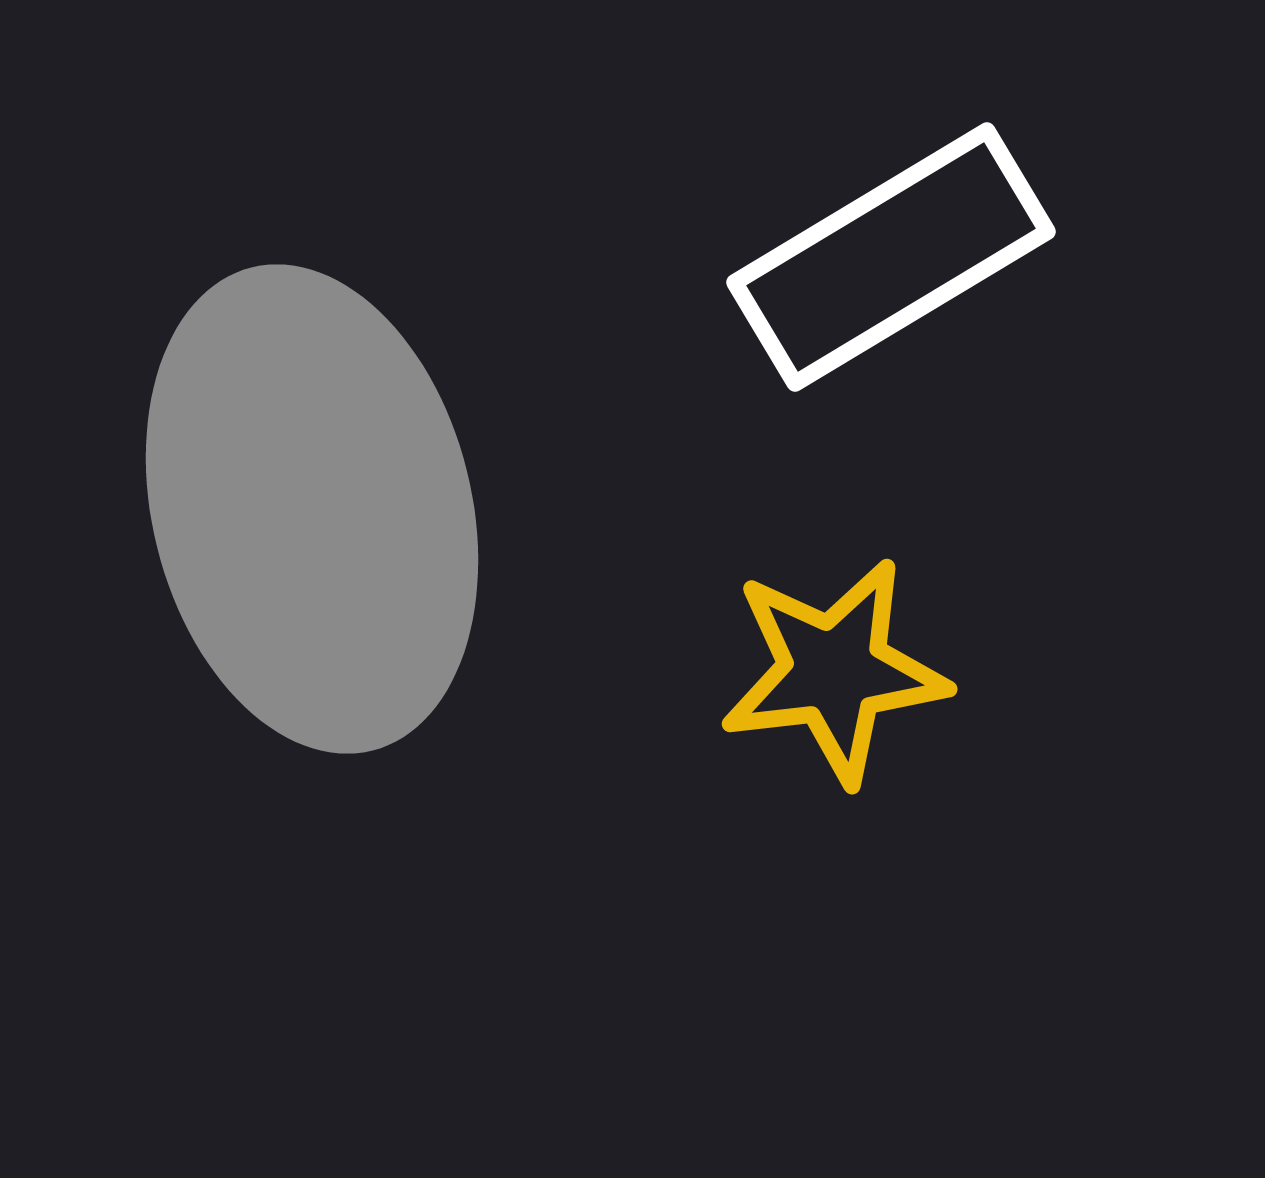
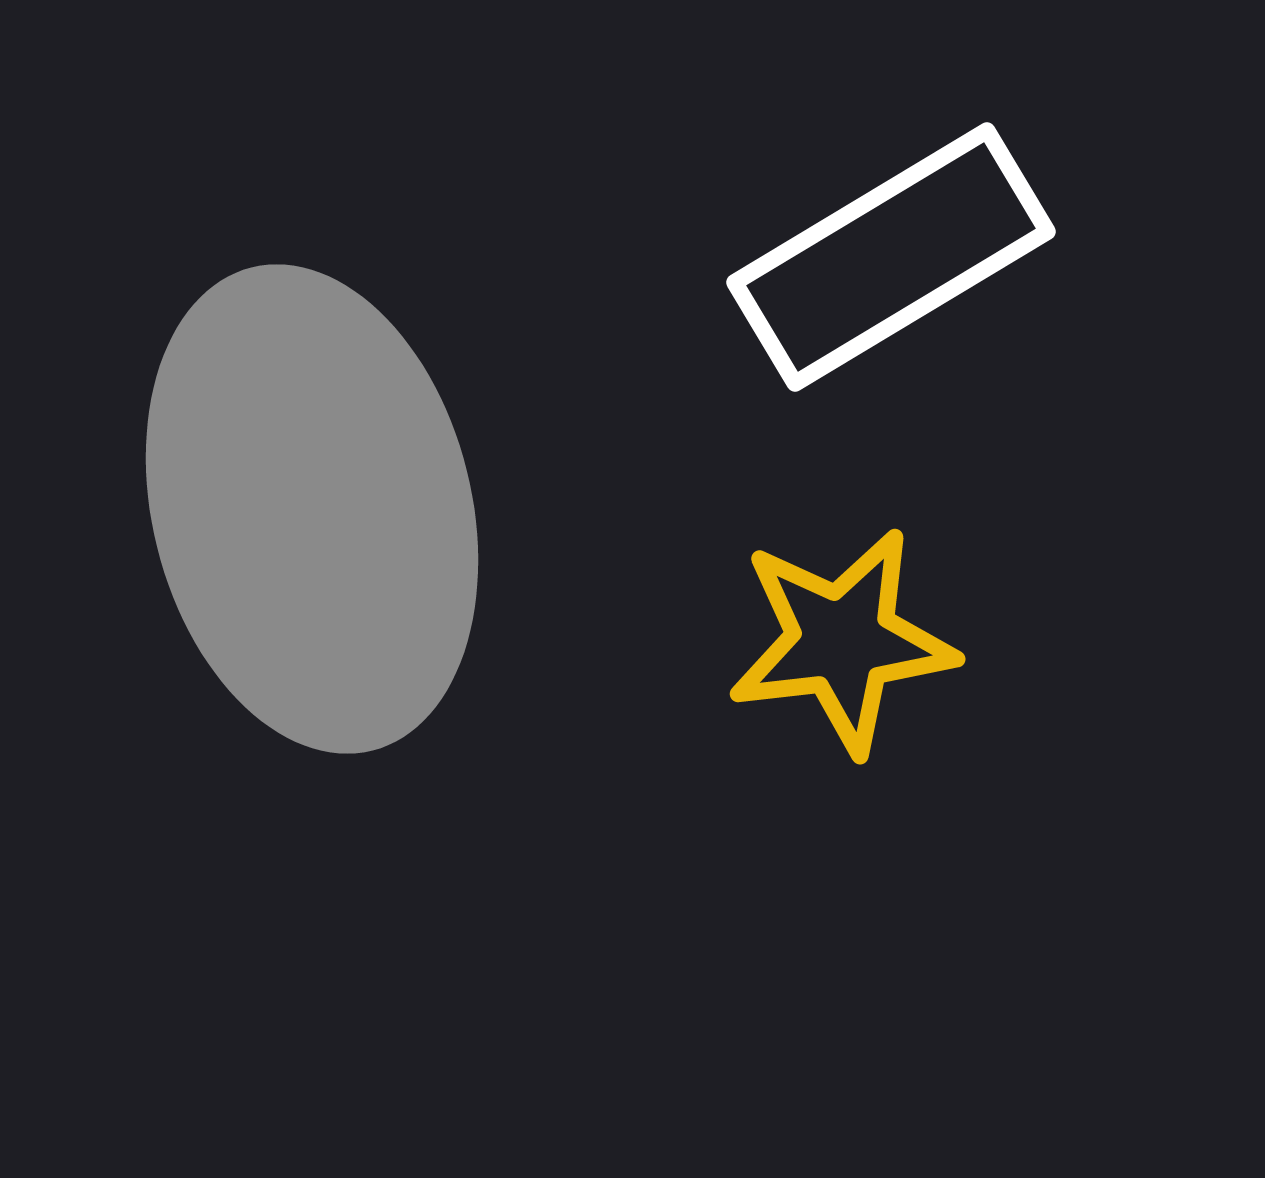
yellow star: moved 8 px right, 30 px up
